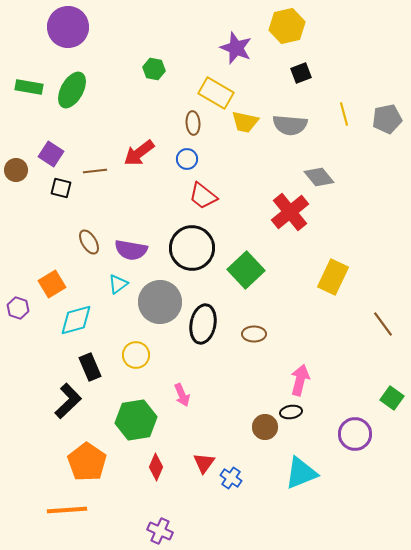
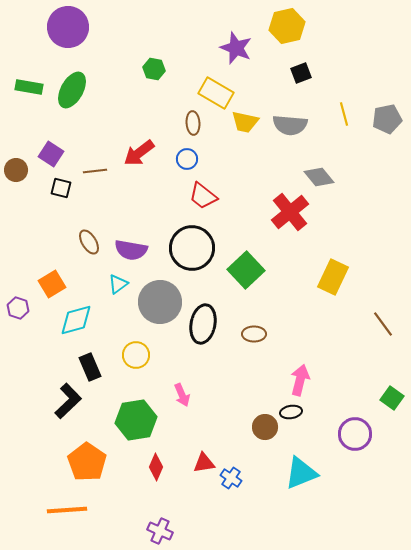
red triangle at (204, 463): rotated 45 degrees clockwise
